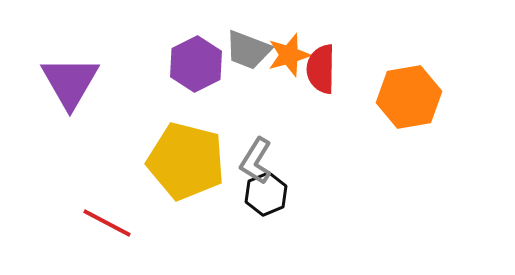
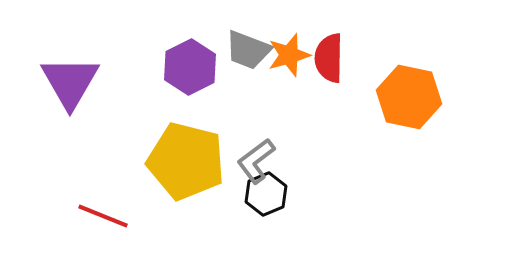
purple hexagon: moved 6 px left, 3 px down
red semicircle: moved 8 px right, 11 px up
orange hexagon: rotated 22 degrees clockwise
gray L-shape: rotated 21 degrees clockwise
red line: moved 4 px left, 7 px up; rotated 6 degrees counterclockwise
